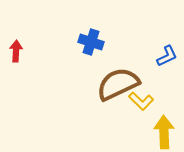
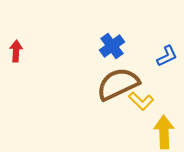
blue cross: moved 21 px right, 4 px down; rotated 35 degrees clockwise
